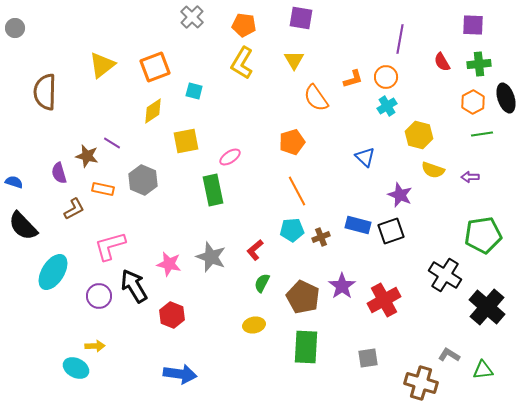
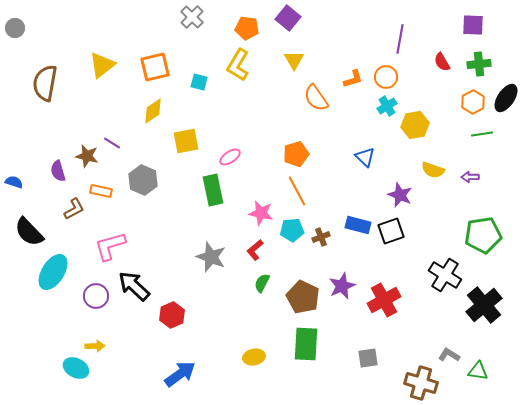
purple square at (301, 18): moved 13 px left; rotated 30 degrees clockwise
orange pentagon at (244, 25): moved 3 px right, 3 px down
yellow L-shape at (242, 63): moved 4 px left, 2 px down
orange square at (155, 67): rotated 8 degrees clockwise
cyan square at (194, 91): moved 5 px right, 9 px up
brown semicircle at (45, 92): moved 9 px up; rotated 9 degrees clockwise
black ellipse at (506, 98): rotated 52 degrees clockwise
yellow hexagon at (419, 135): moved 4 px left, 10 px up; rotated 24 degrees counterclockwise
orange pentagon at (292, 142): moved 4 px right, 12 px down
purple semicircle at (59, 173): moved 1 px left, 2 px up
orange rectangle at (103, 189): moved 2 px left, 2 px down
black semicircle at (23, 226): moved 6 px right, 6 px down
pink star at (169, 264): moved 92 px right, 51 px up
black arrow at (134, 286): rotated 16 degrees counterclockwise
purple star at (342, 286): rotated 12 degrees clockwise
purple circle at (99, 296): moved 3 px left
black cross at (487, 307): moved 3 px left, 2 px up; rotated 9 degrees clockwise
red hexagon at (172, 315): rotated 15 degrees clockwise
yellow ellipse at (254, 325): moved 32 px down
green rectangle at (306, 347): moved 3 px up
green triangle at (483, 370): moved 5 px left, 1 px down; rotated 15 degrees clockwise
blue arrow at (180, 374): rotated 44 degrees counterclockwise
